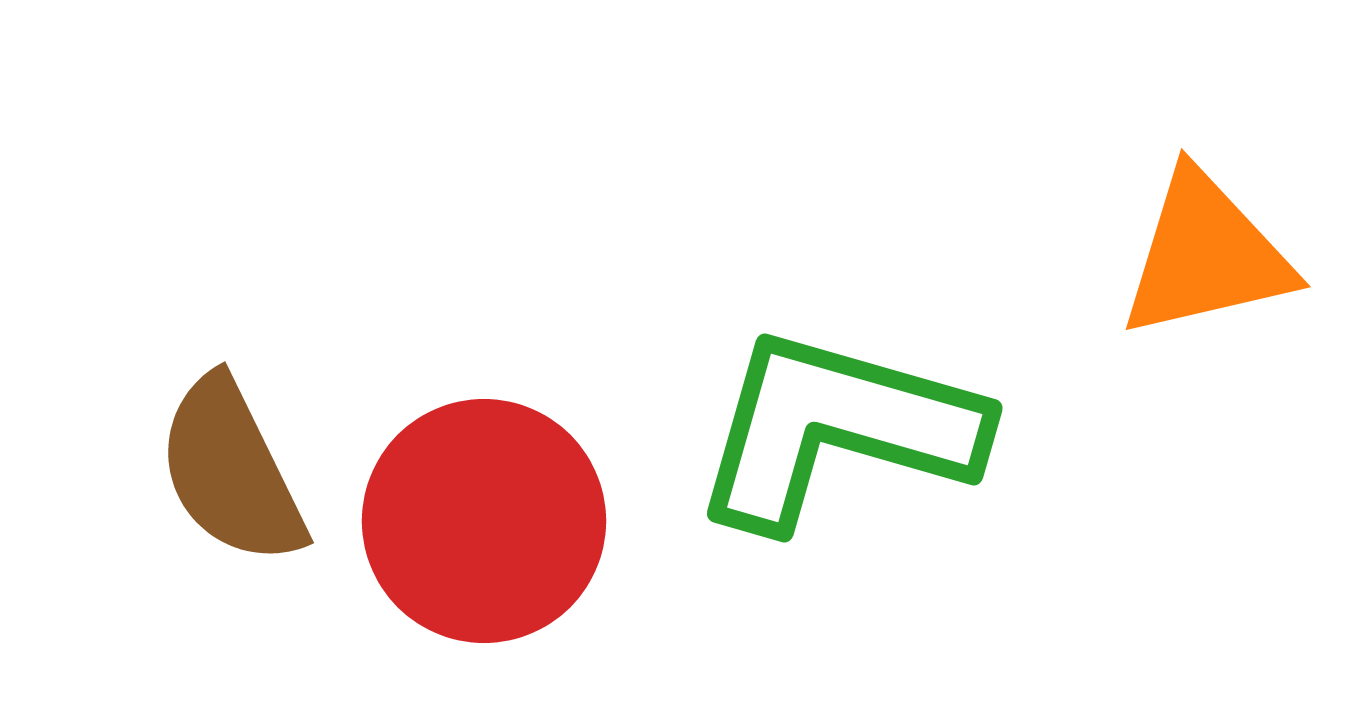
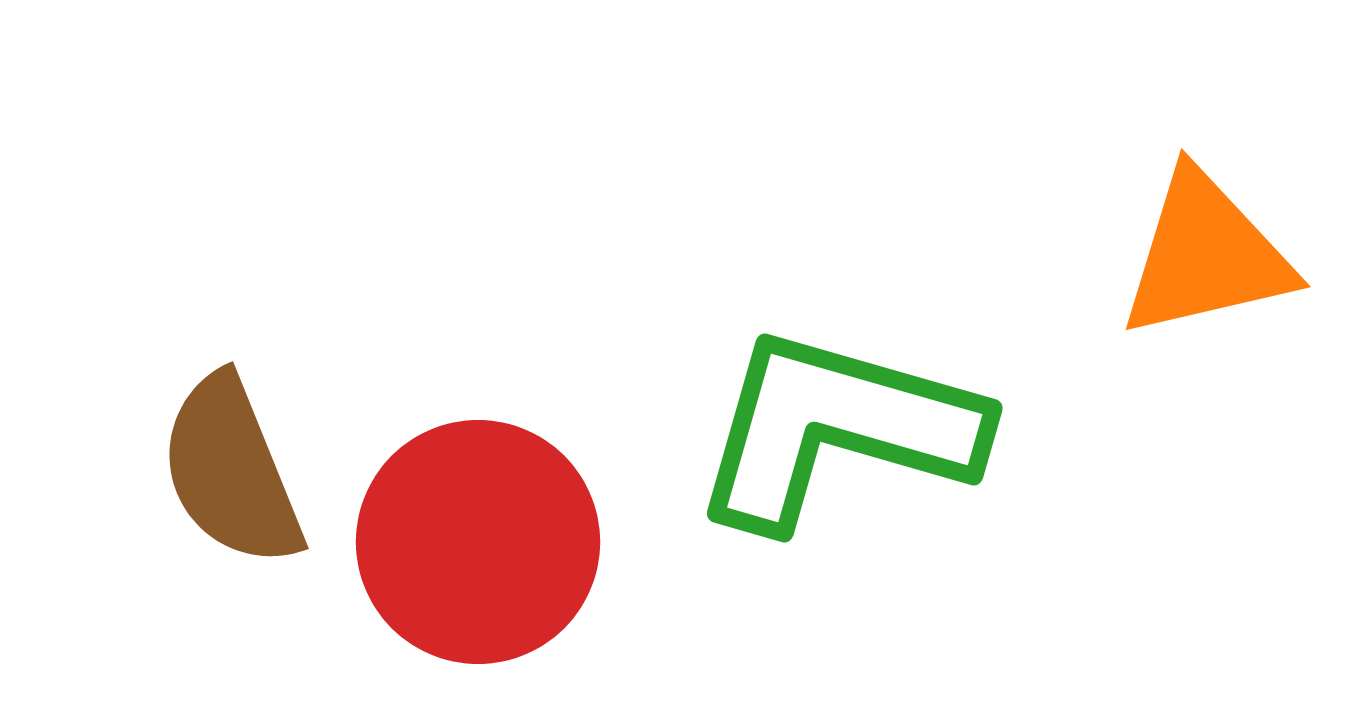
brown semicircle: rotated 4 degrees clockwise
red circle: moved 6 px left, 21 px down
